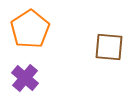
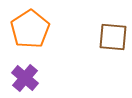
brown square: moved 4 px right, 10 px up
